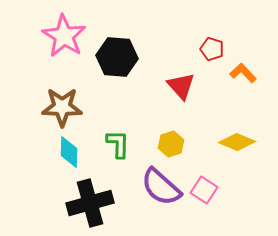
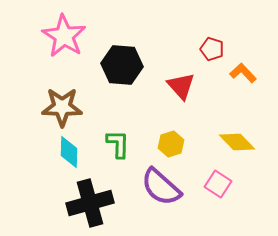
black hexagon: moved 5 px right, 8 px down
yellow diamond: rotated 24 degrees clockwise
pink square: moved 14 px right, 6 px up
